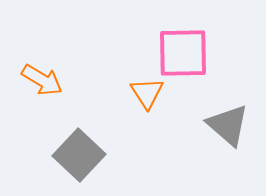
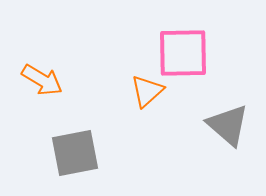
orange triangle: moved 2 px up; rotated 21 degrees clockwise
gray square: moved 4 px left, 2 px up; rotated 36 degrees clockwise
